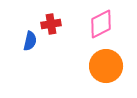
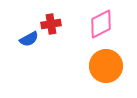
blue semicircle: moved 1 px left, 2 px up; rotated 48 degrees clockwise
